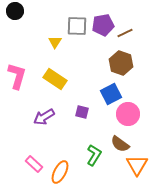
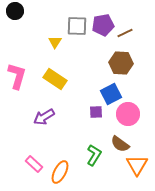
brown hexagon: rotated 15 degrees counterclockwise
purple square: moved 14 px right; rotated 16 degrees counterclockwise
